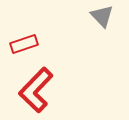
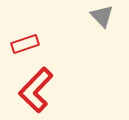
red rectangle: moved 1 px right
